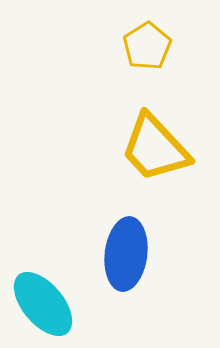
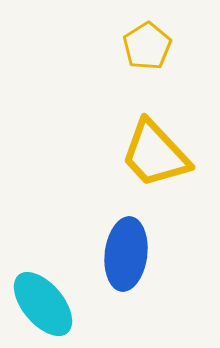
yellow trapezoid: moved 6 px down
